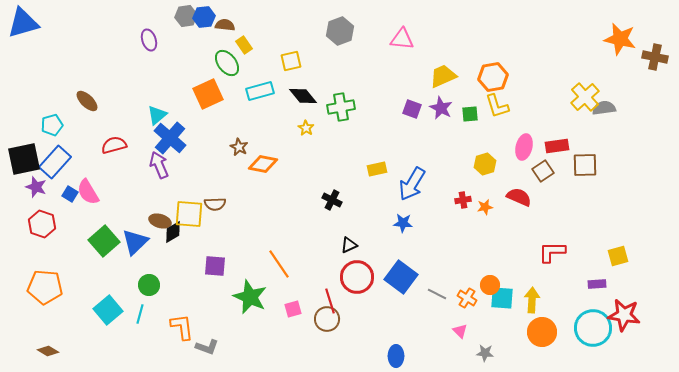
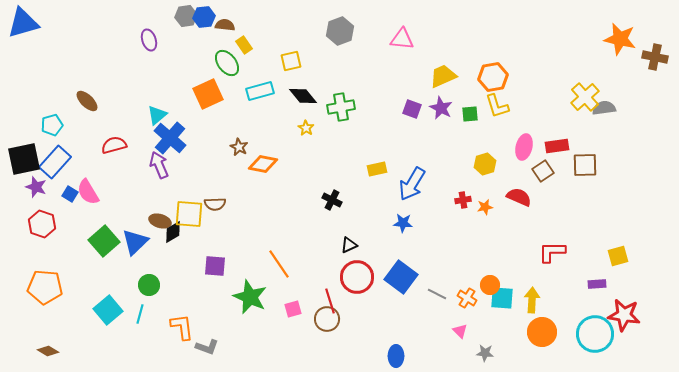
cyan circle at (593, 328): moved 2 px right, 6 px down
